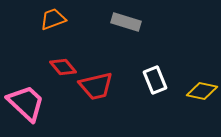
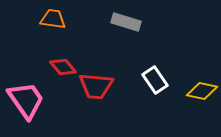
orange trapezoid: rotated 28 degrees clockwise
white rectangle: rotated 12 degrees counterclockwise
red trapezoid: rotated 18 degrees clockwise
pink trapezoid: moved 3 px up; rotated 12 degrees clockwise
